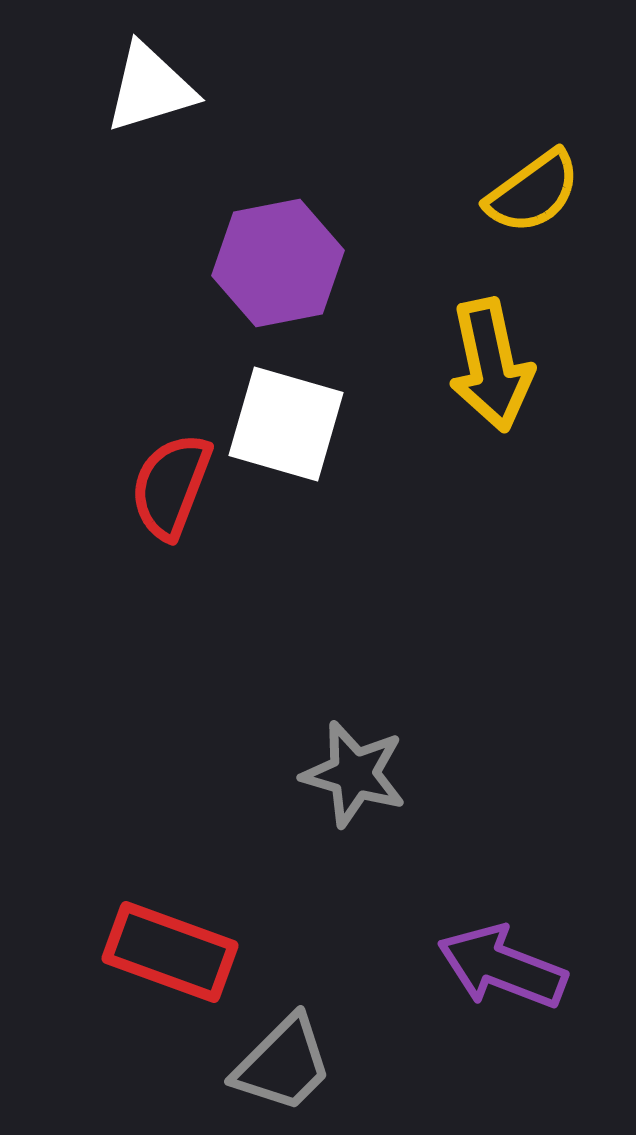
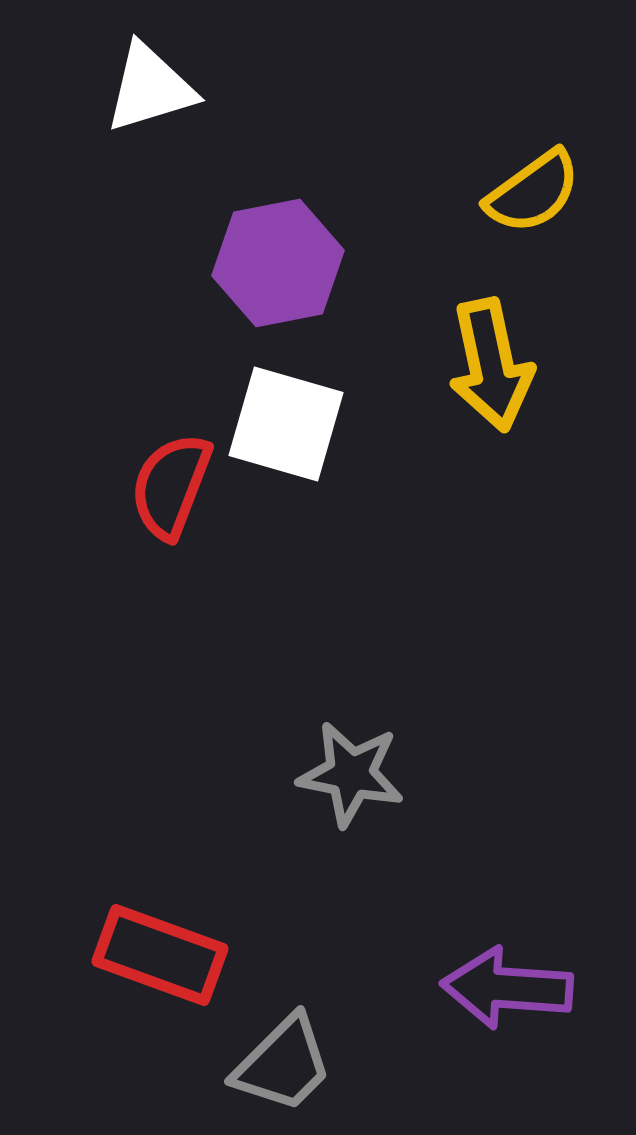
gray star: moved 3 px left; rotated 5 degrees counterclockwise
red rectangle: moved 10 px left, 3 px down
purple arrow: moved 5 px right, 21 px down; rotated 17 degrees counterclockwise
